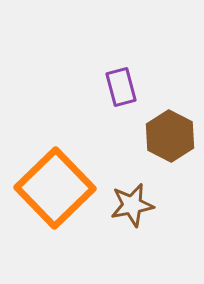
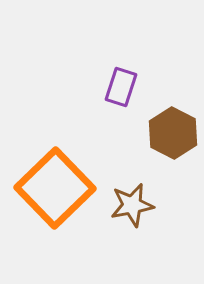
purple rectangle: rotated 33 degrees clockwise
brown hexagon: moved 3 px right, 3 px up
